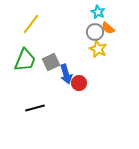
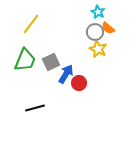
blue arrow: rotated 132 degrees counterclockwise
